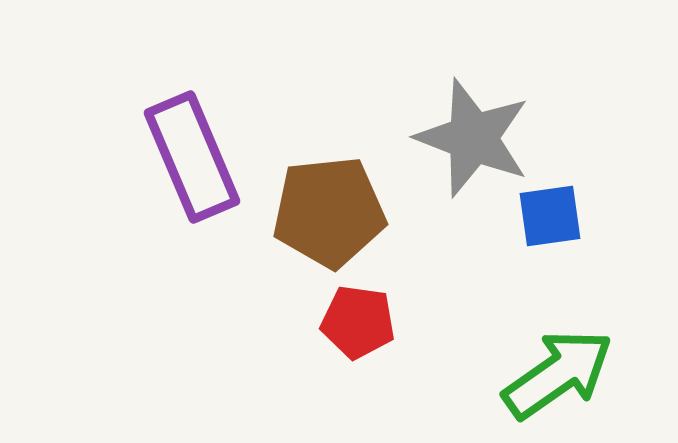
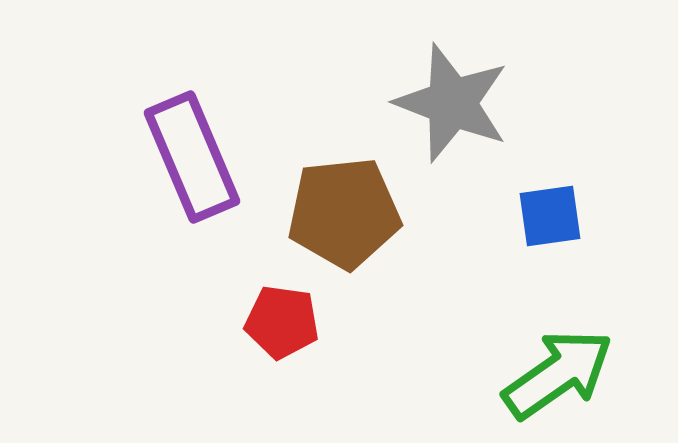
gray star: moved 21 px left, 35 px up
brown pentagon: moved 15 px right, 1 px down
red pentagon: moved 76 px left
